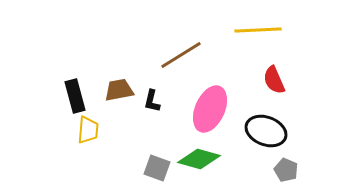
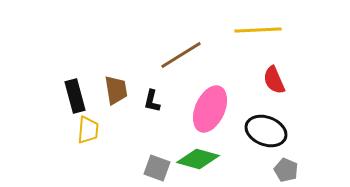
brown trapezoid: moved 3 px left; rotated 92 degrees clockwise
green diamond: moved 1 px left
